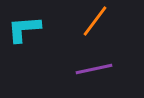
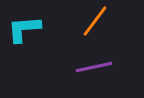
purple line: moved 2 px up
